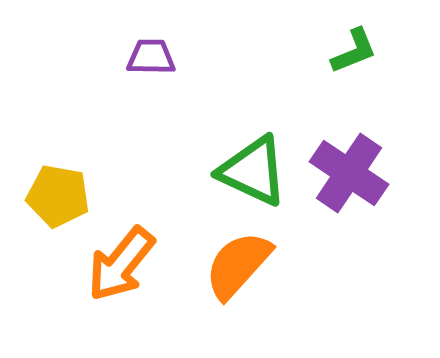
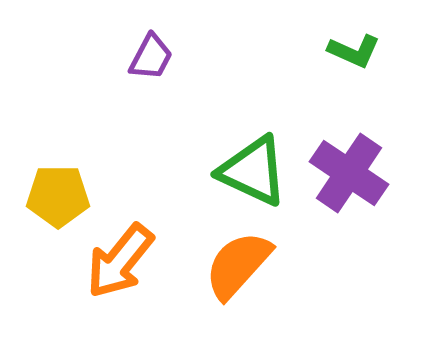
green L-shape: rotated 46 degrees clockwise
purple trapezoid: rotated 117 degrees clockwise
yellow pentagon: rotated 10 degrees counterclockwise
orange arrow: moved 1 px left, 3 px up
